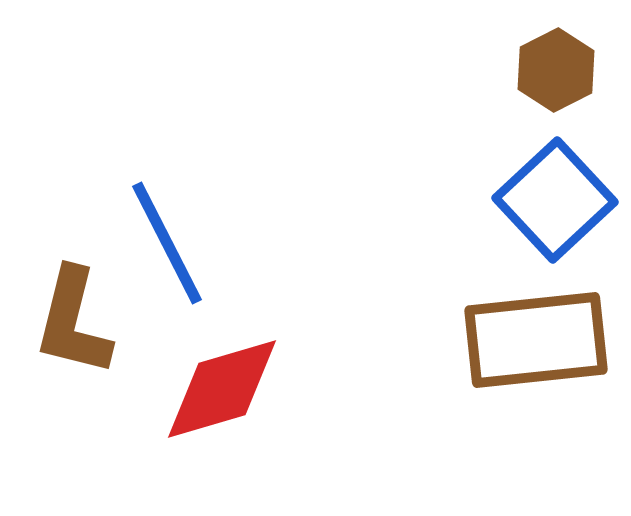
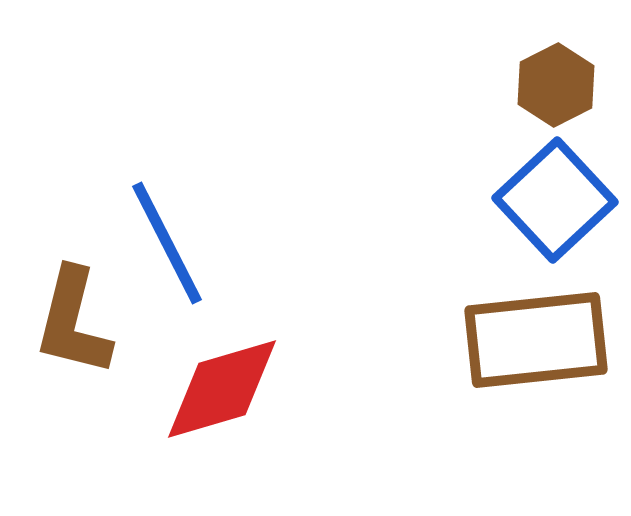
brown hexagon: moved 15 px down
